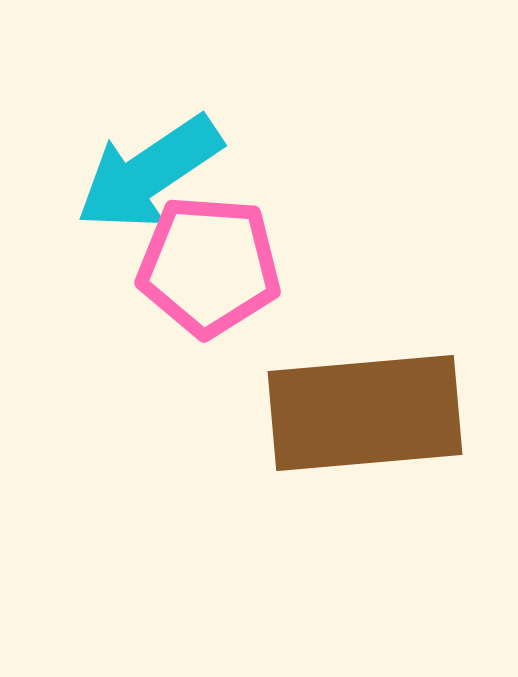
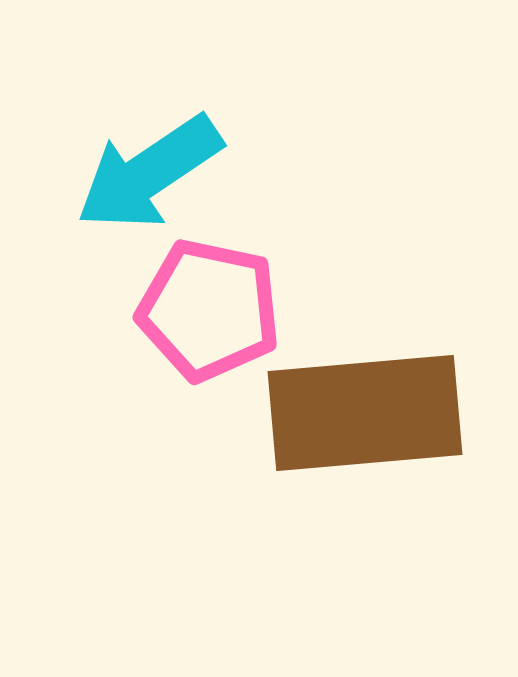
pink pentagon: moved 44 px down; rotated 8 degrees clockwise
